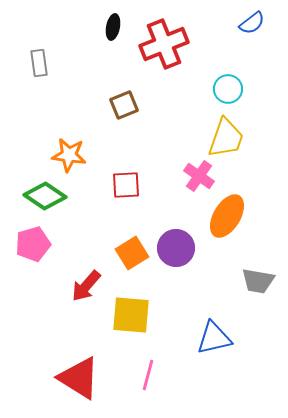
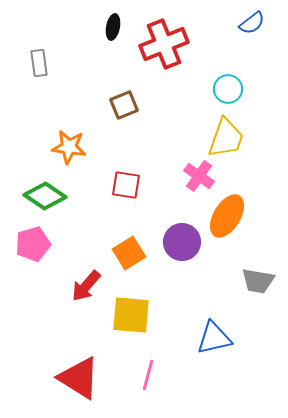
orange star: moved 8 px up
red square: rotated 12 degrees clockwise
purple circle: moved 6 px right, 6 px up
orange square: moved 3 px left
